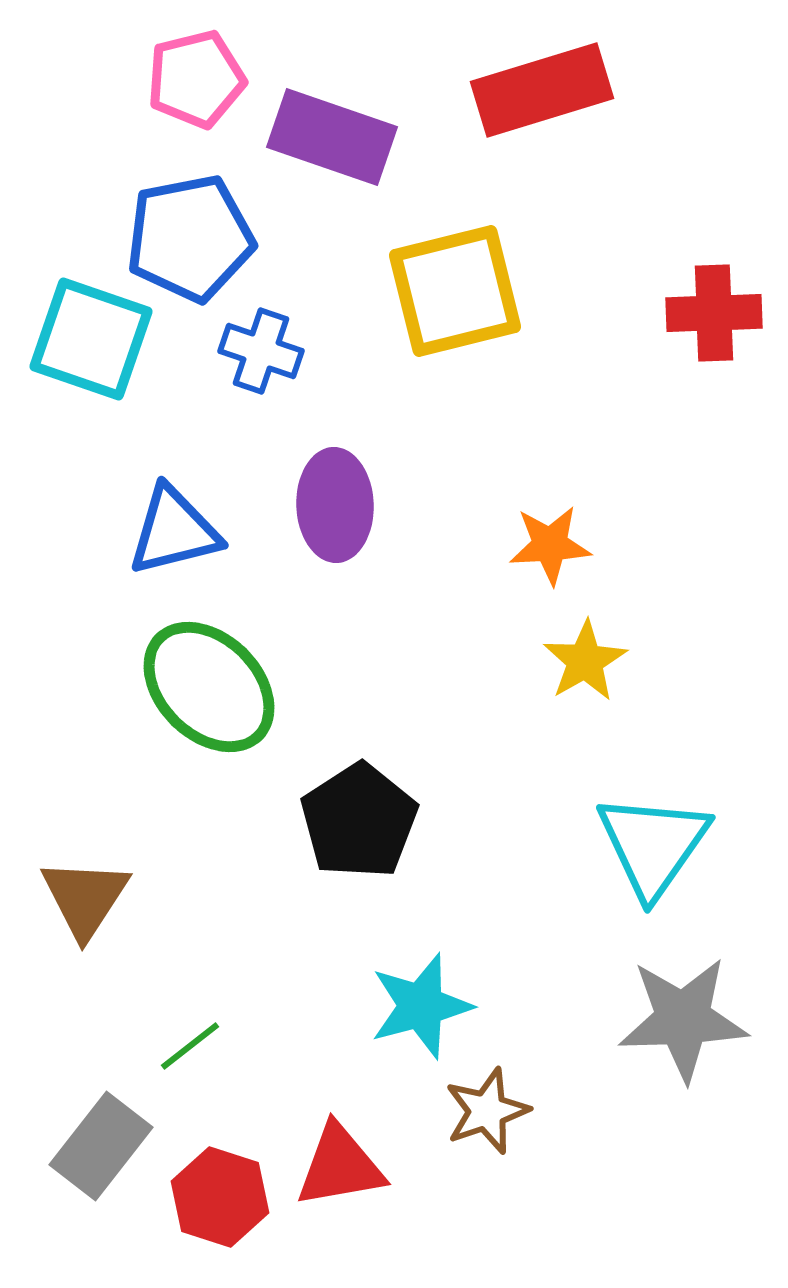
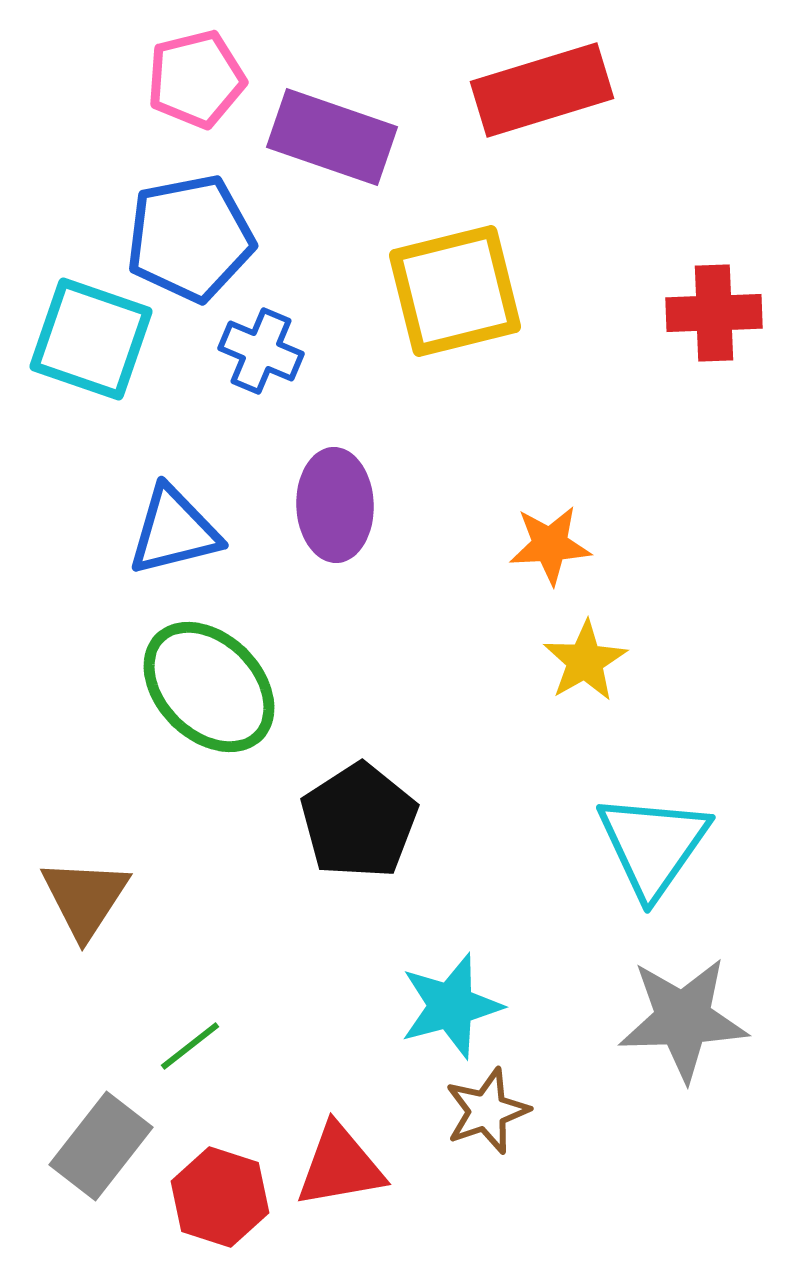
blue cross: rotated 4 degrees clockwise
cyan star: moved 30 px right
